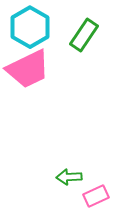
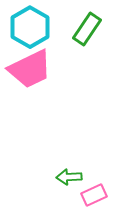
green rectangle: moved 3 px right, 6 px up
pink trapezoid: moved 2 px right
pink rectangle: moved 2 px left, 1 px up
